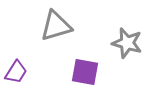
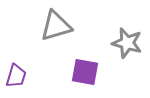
purple trapezoid: moved 4 px down; rotated 15 degrees counterclockwise
